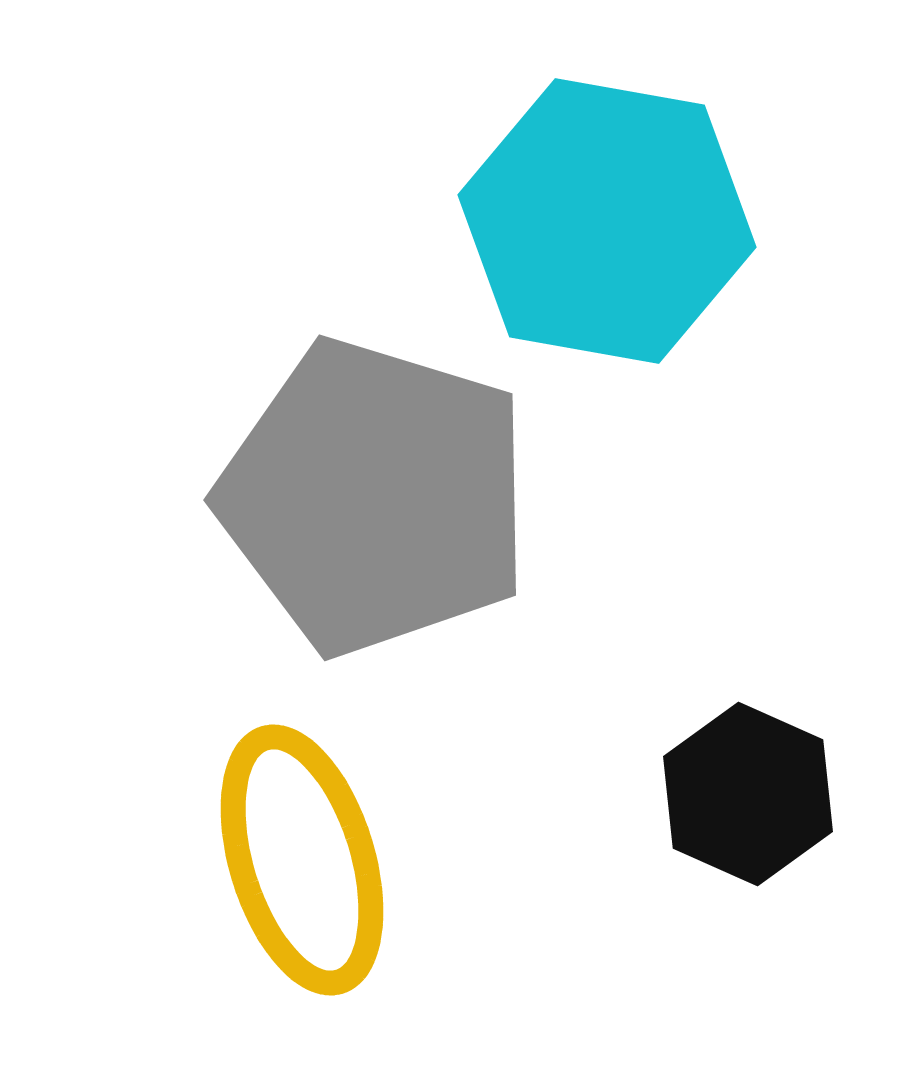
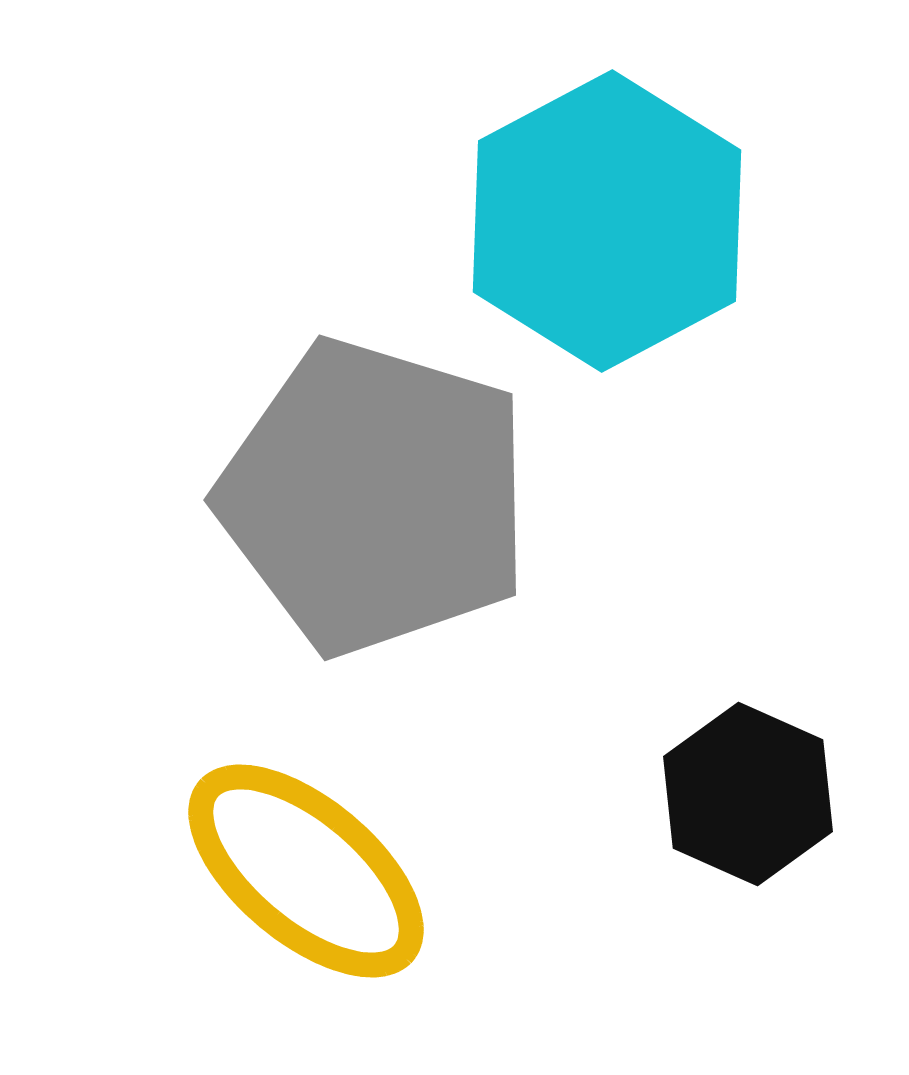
cyan hexagon: rotated 22 degrees clockwise
yellow ellipse: moved 4 px right, 11 px down; rotated 33 degrees counterclockwise
